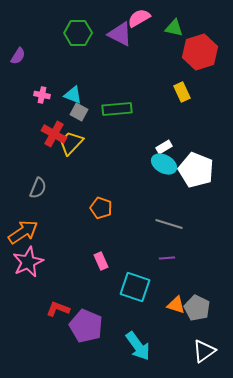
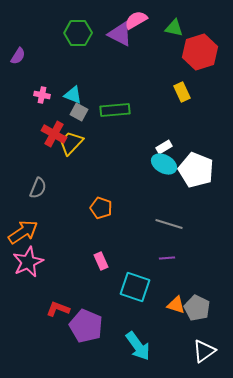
pink semicircle: moved 3 px left, 2 px down
green rectangle: moved 2 px left, 1 px down
